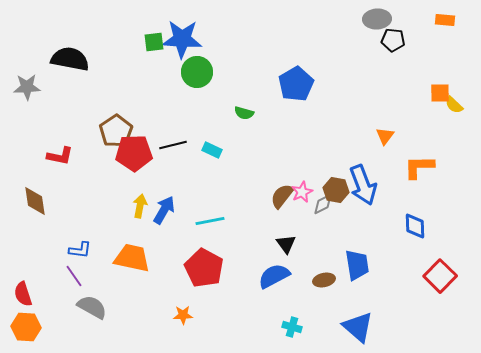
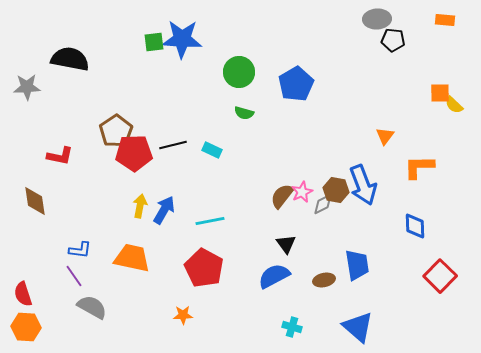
green circle at (197, 72): moved 42 px right
